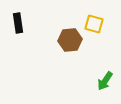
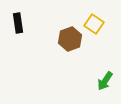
yellow square: rotated 18 degrees clockwise
brown hexagon: moved 1 px up; rotated 15 degrees counterclockwise
